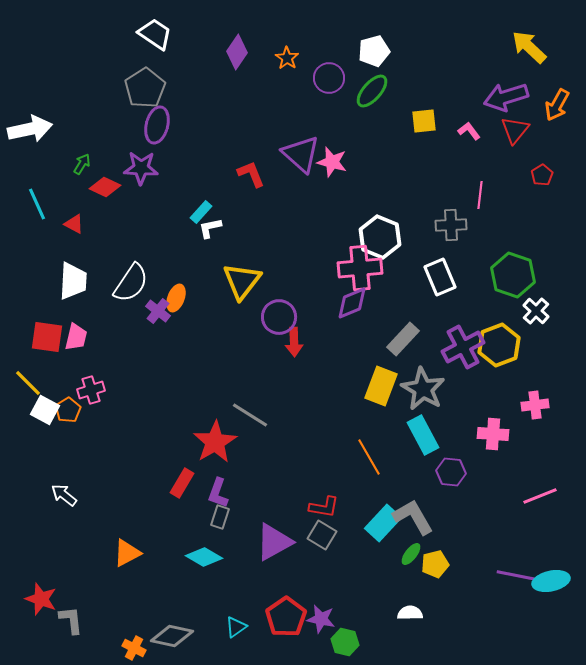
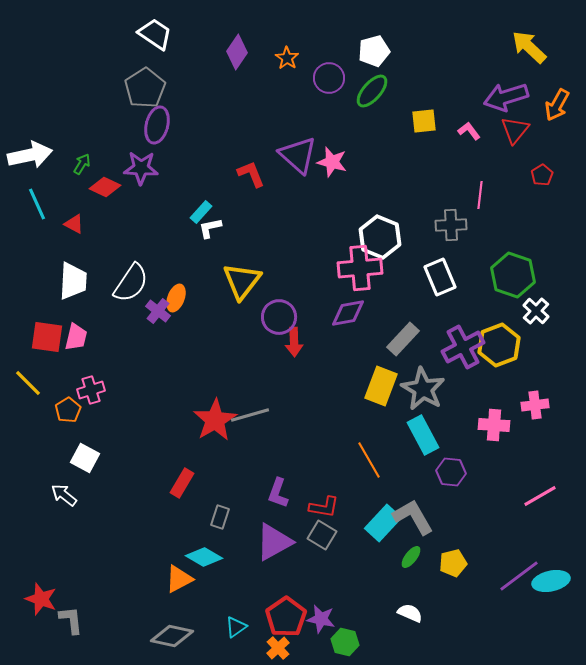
white arrow at (30, 129): moved 26 px down
purple triangle at (301, 154): moved 3 px left, 1 px down
purple diamond at (352, 303): moved 4 px left, 10 px down; rotated 12 degrees clockwise
white square at (45, 410): moved 40 px right, 48 px down
gray line at (250, 415): rotated 48 degrees counterclockwise
pink cross at (493, 434): moved 1 px right, 9 px up
red star at (215, 442): moved 22 px up
orange line at (369, 457): moved 3 px down
purple L-shape at (218, 493): moved 60 px right
pink line at (540, 496): rotated 8 degrees counterclockwise
orange triangle at (127, 553): moved 52 px right, 26 px down
green ellipse at (411, 554): moved 3 px down
yellow pentagon at (435, 564): moved 18 px right, 1 px up
purple line at (519, 576): rotated 48 degrees counterclockwise
white semicircle at (410, 613): rotated 25 degrees clockwise
orange cross at (134, 648): moved 144 px right; rotated 20 degrees clockwise
